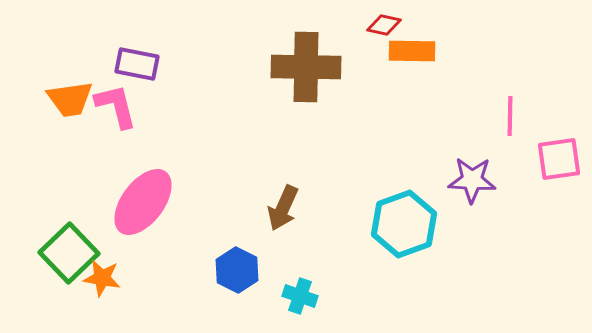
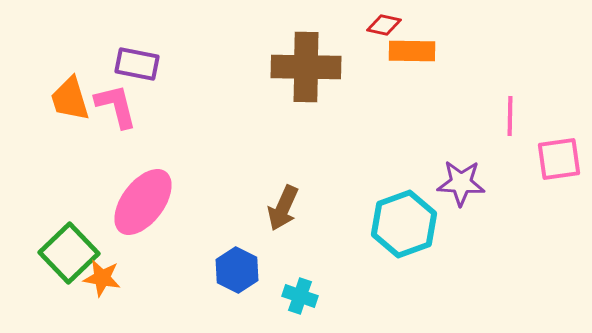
orange trapezoid: rotated 81 degrees clockwise
purple star: moved 11 px left, 3 px down
